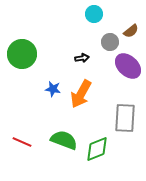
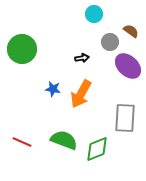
brown semicircle: rotated 105 degrees counterclockwise
green circle: moved 5 px up
